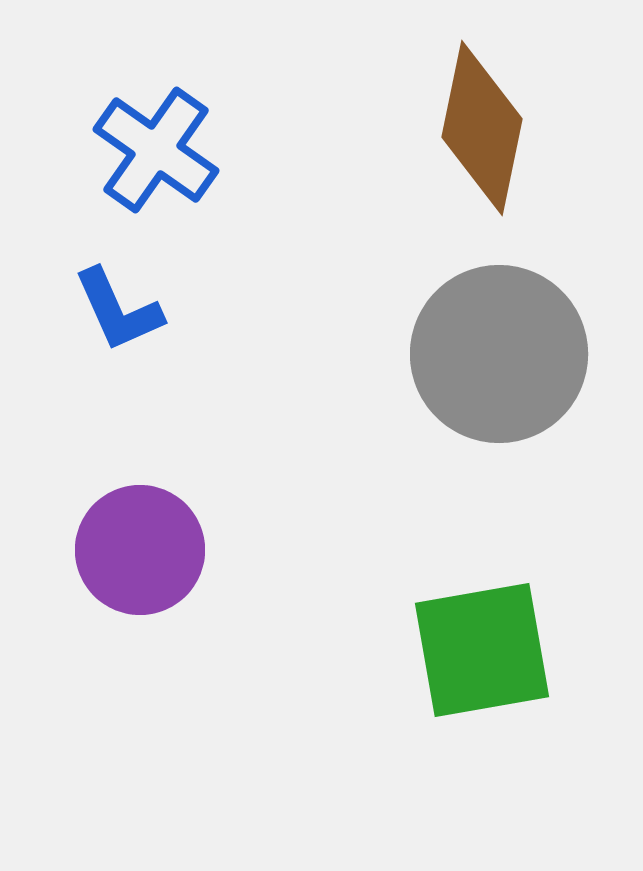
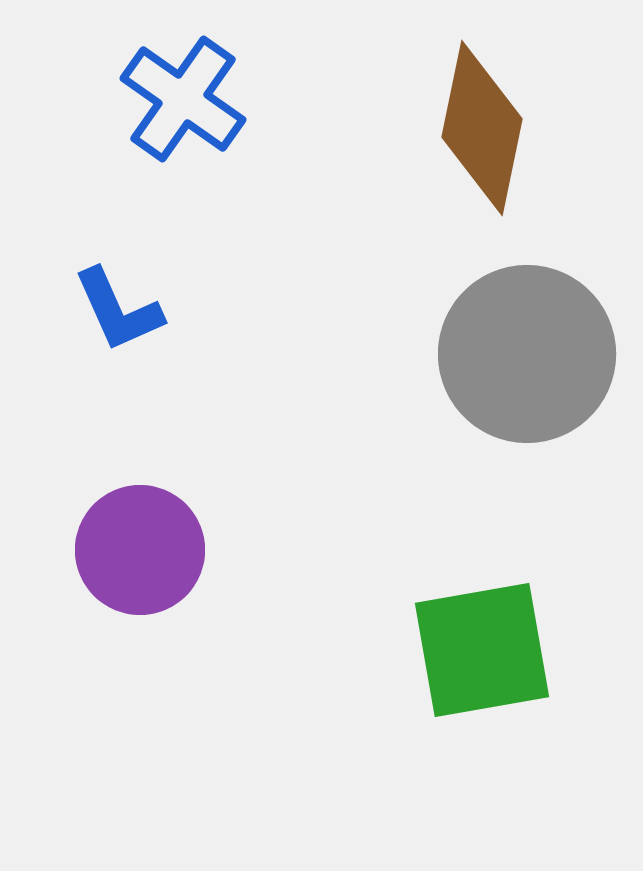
blue cross: moved 27 px right, 51 px up
gray circle: moved 28 px right
